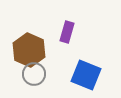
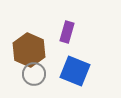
blue square: moved 11 px left, 4 px up
